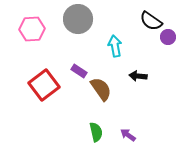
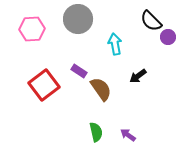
black semicircle: rotated 10 degrees clockwise
cyan arrow: moved 2 px up
black arrow: rotated 42 degrees counterclockwise
